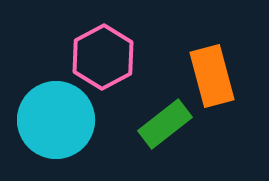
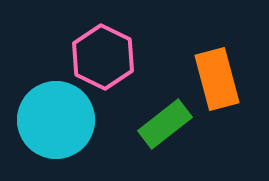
pink hexagon: rotated 6 degrees counterclockwise
orange rectangle: moved 5 px right, 3 px down
